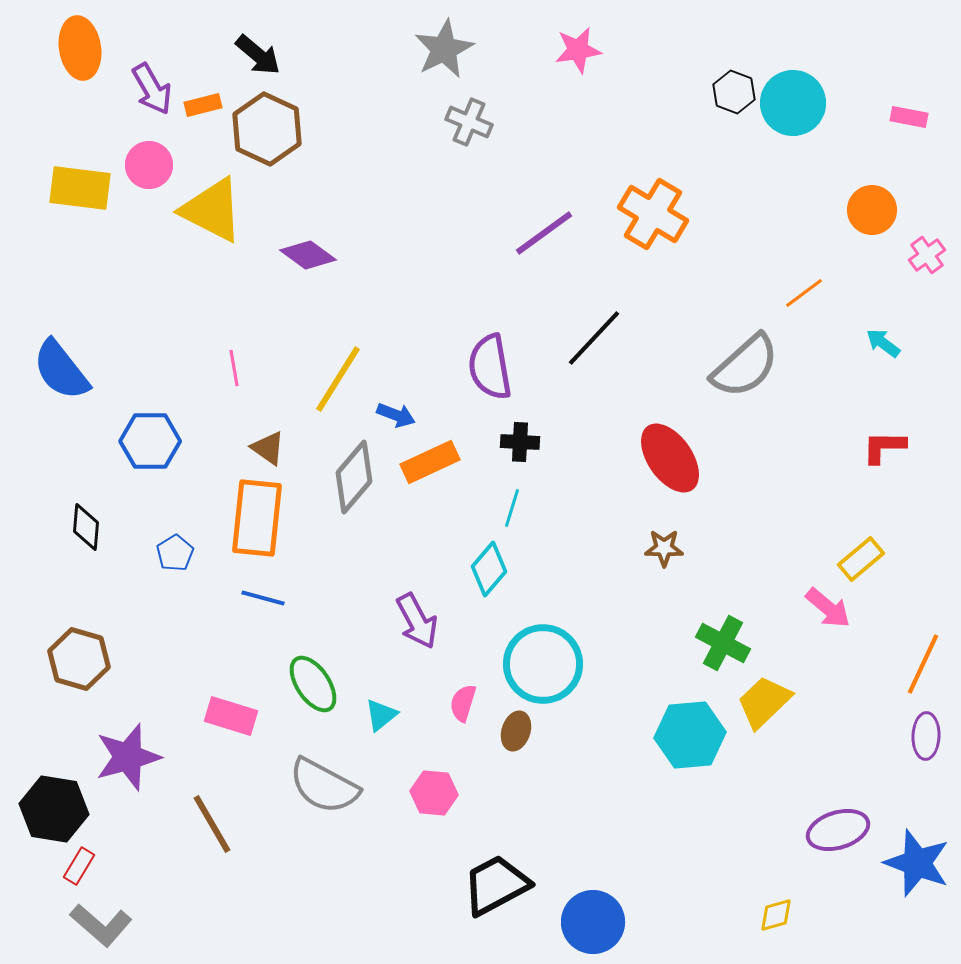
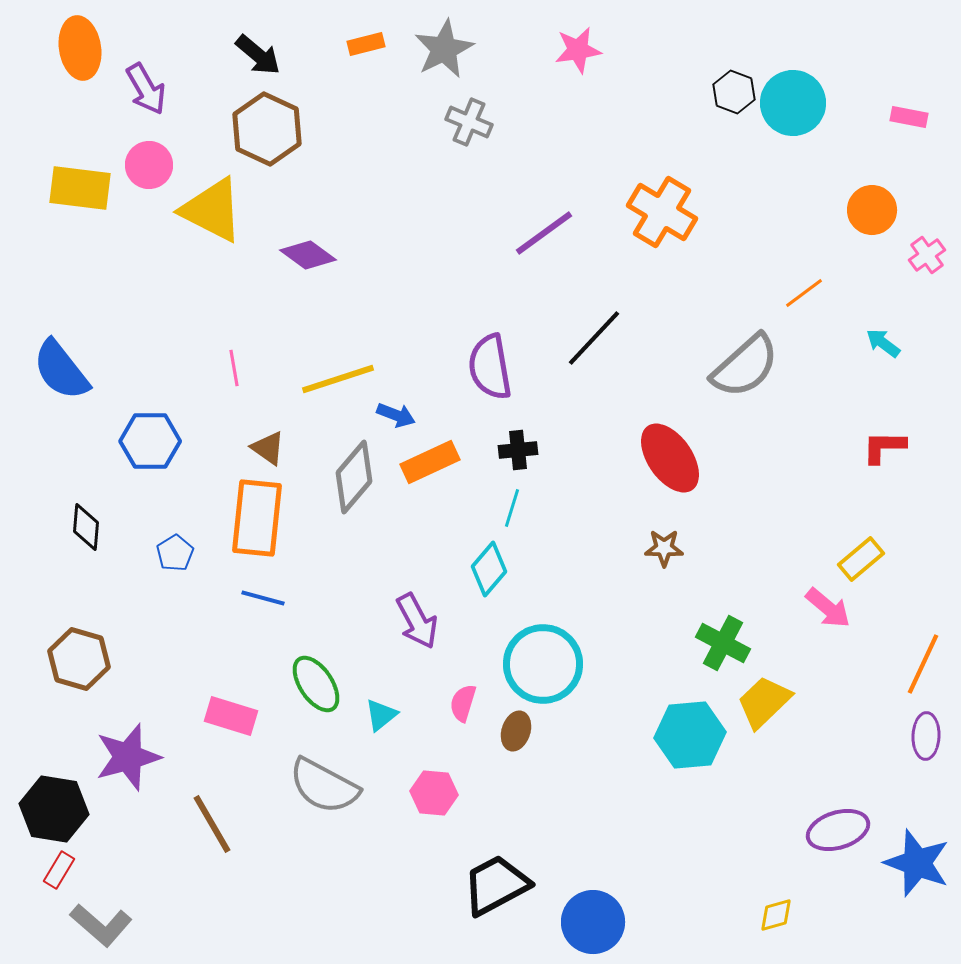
purple arrow at (152, 89): moved 6 px left
orange rectangle at (203, 105): moved 163 px right, 61 px up
orange cross at (653, 214): moved 9 px right, 2 px up
yellow line at (338, 379): rotated 40 degrees clockwise
black cross at (520, 442): moved 2 px left, 8 px down; rotated 9 degrees counterclockwise
green ellipse at (313, 684): moved 3 px right
red rectangle at (79, 866): moved 20 px left, 4 px down
